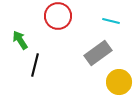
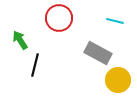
red circle: moved 1 px right, 2 px down
cyan line: moved 4 px right
gray rectangle: rotated 64 degrees clockwise
yellow circle: moved 1 px left, 2 px up
